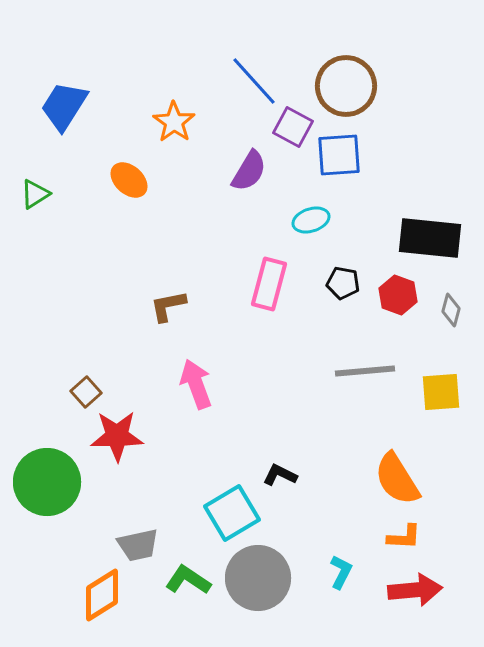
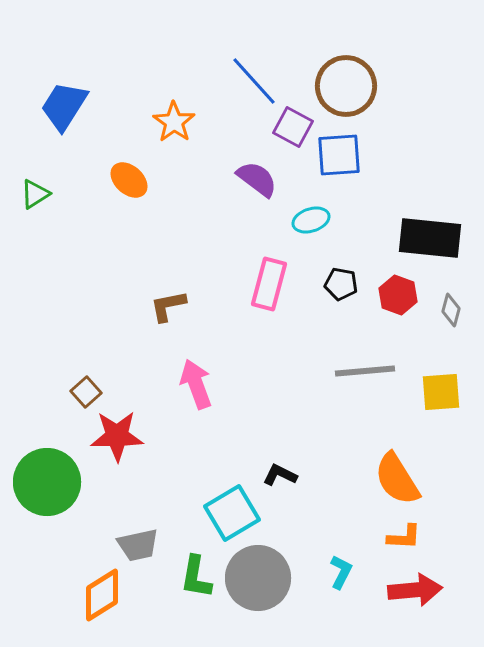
purple semicircle: moved 8 px right, 8 px down; rotated 84 degrees counterclockwise
black pentagon: moved 2 px left, 1 px down
green L-shape: moved 8 px right, 3 px up; rotated 114 degrees counterclockwise
